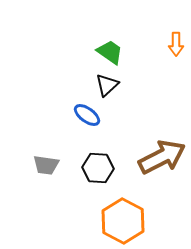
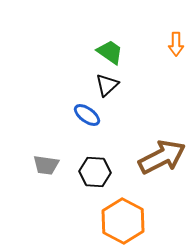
black hexagon: moved 3 px left, 4 px down
